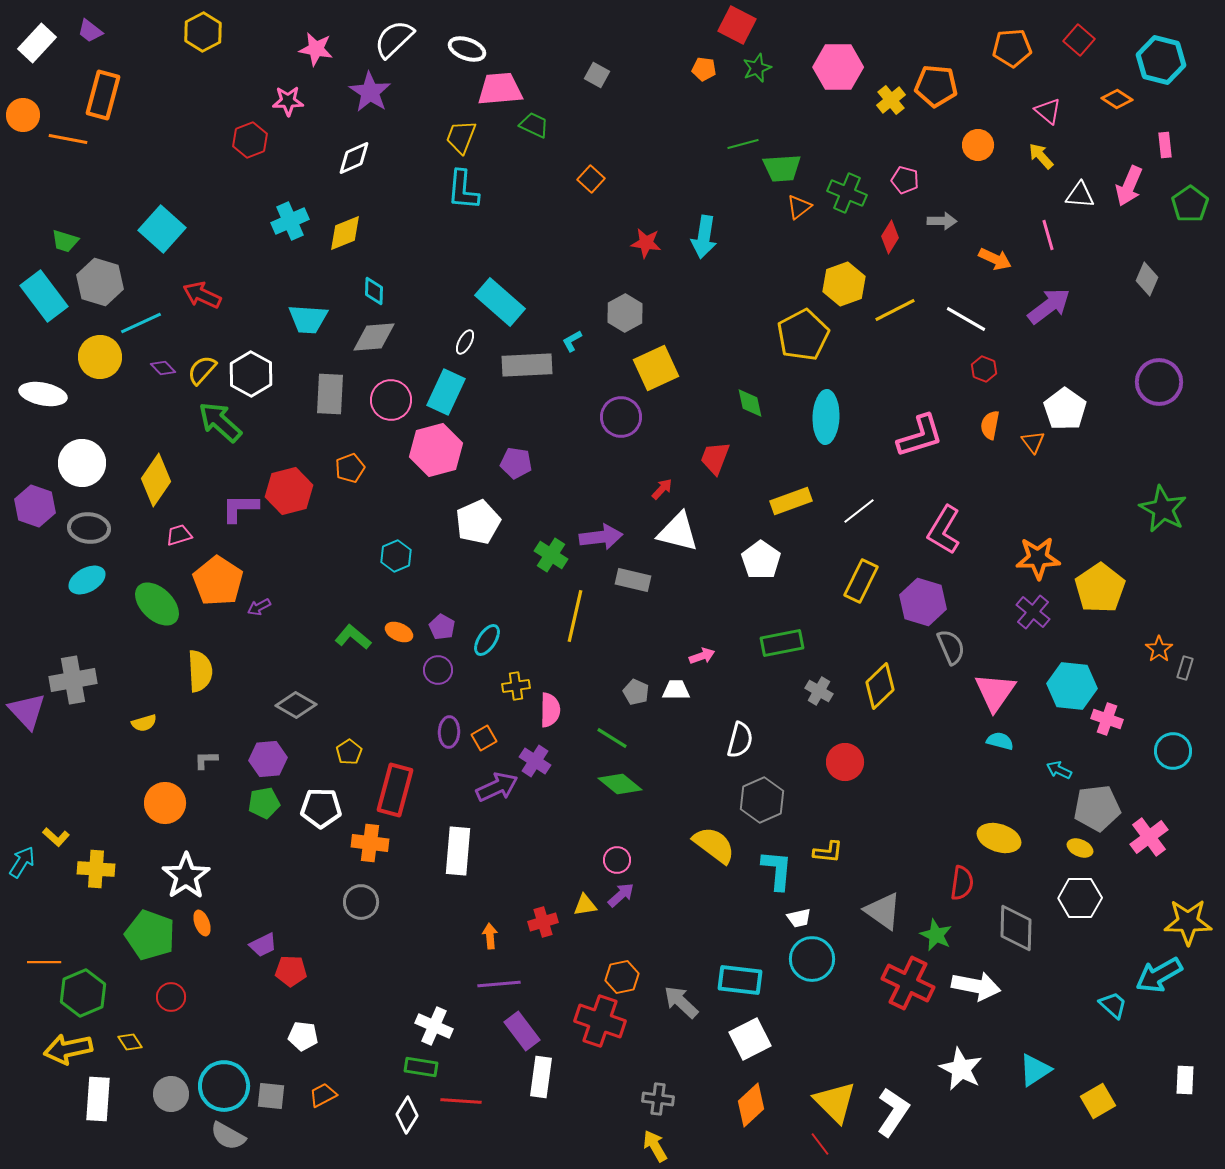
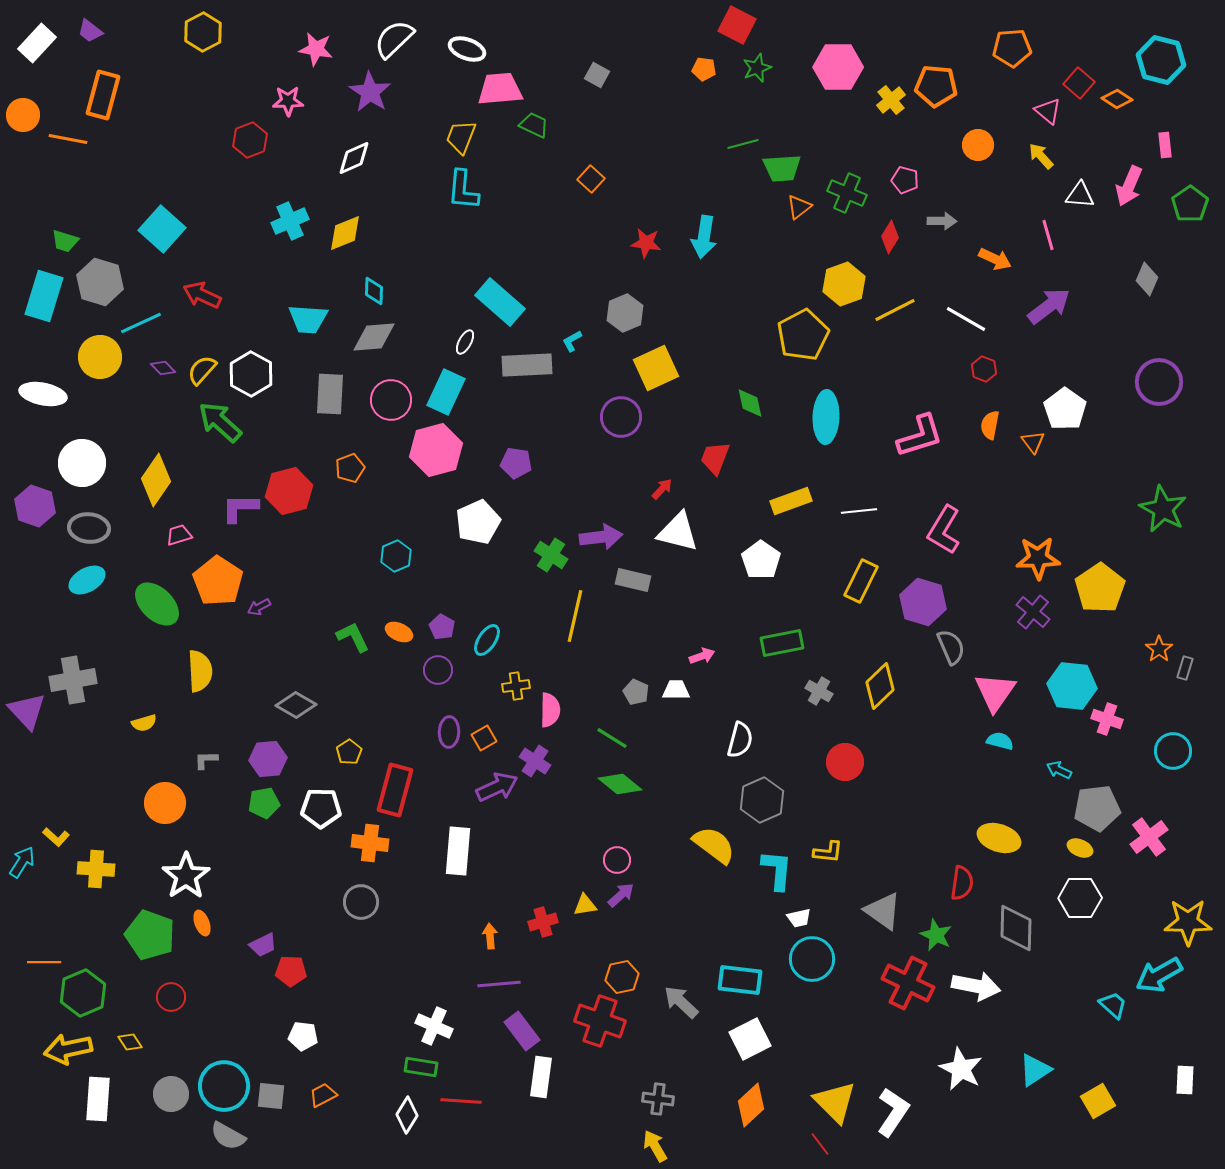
red square at (1079, 40): moved 43 px down
cyan rectangle at (44, 296): rotated 54 degrees clockwise
gray hexagon at (625, 313): rotated 6 degrees clockwise
white line at (859, 511): rotated 32 degrees clockwise
green L-shape at (353, 637): rotated 24 degrees clockwise
